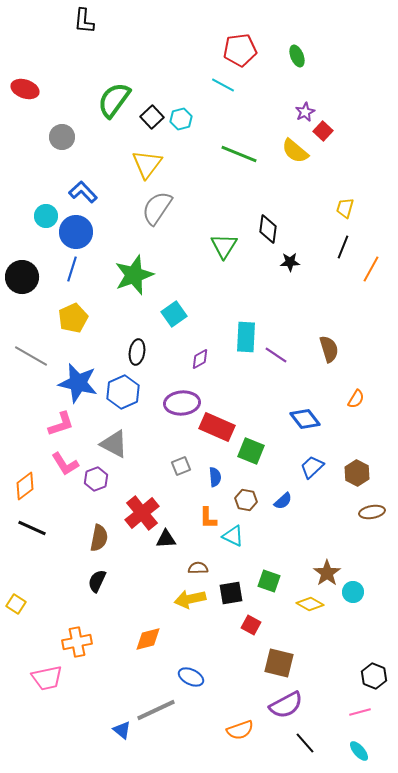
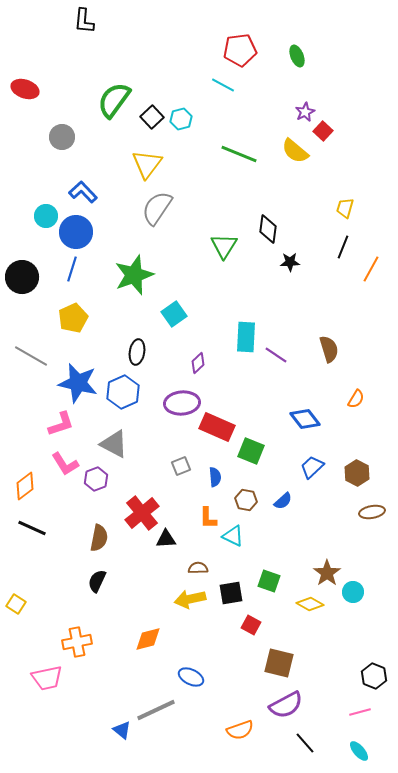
purple diamond at (200, 359): moved 2 px left, 4 px down; rotated 15 degrees counterclockwise
